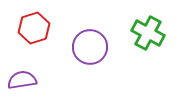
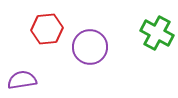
red hexagon: moved 13 px right, 1 px down; rotated 12 degrees clockwise
green cross: moved 9 px right
